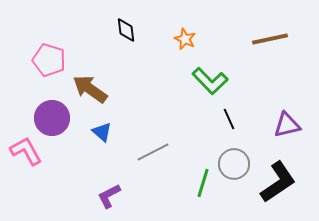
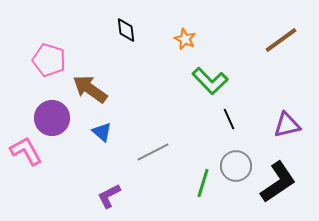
brown line: moved 11 px right, 1 px down; rotated 24 degrees counterclockwise
gray circle: moved 2 px right, 2 px down
